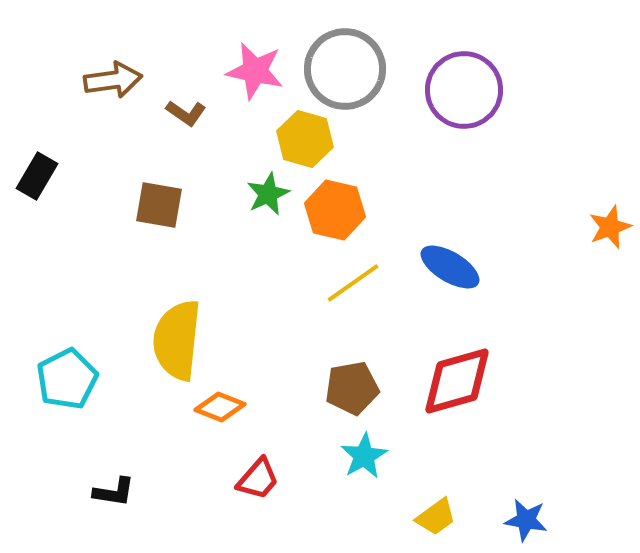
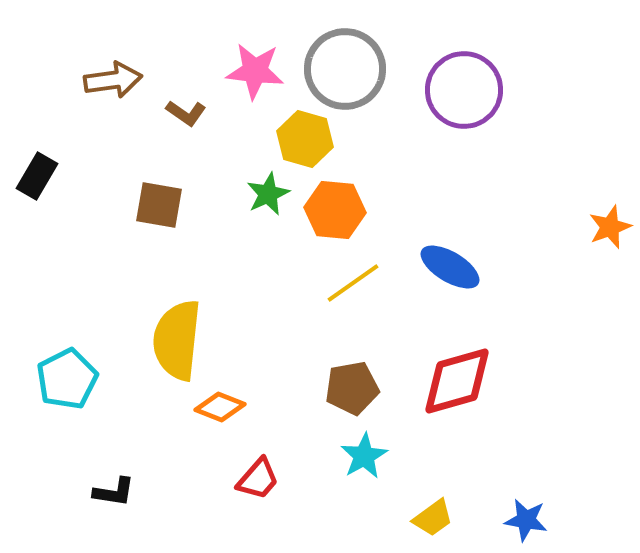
pink star: rotated 6 degrees counterclockwise
orange hexagon: rotated 8 degrees counterclockwise
yellow trapezoid: moved 3 px left, 1 px down
